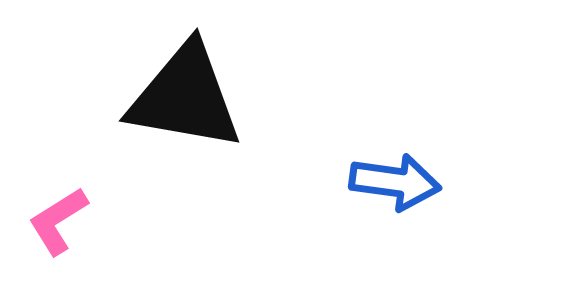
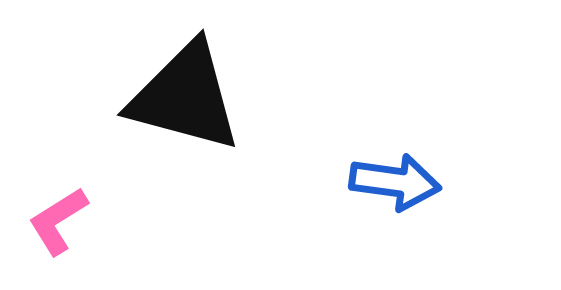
black triangle: rotated 5 degrees clockwise
